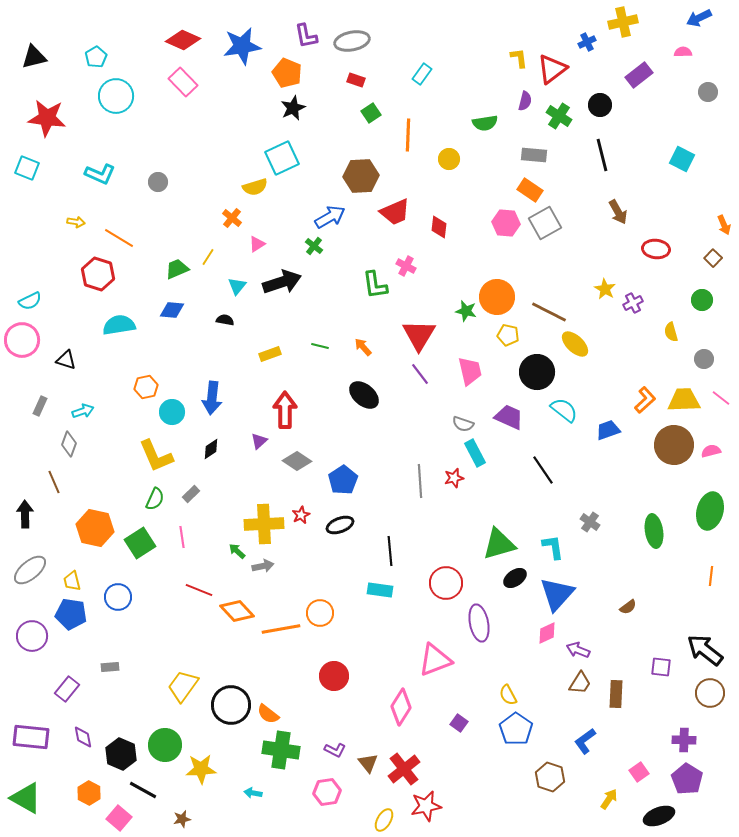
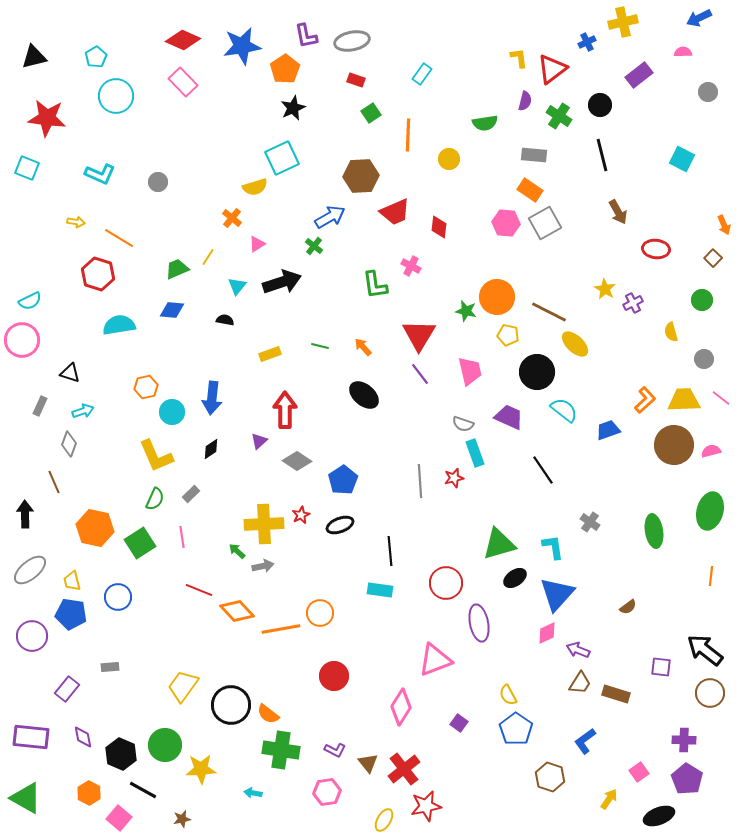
orange pentagon at (287, 73): moved 2 px left, 4 px up; rotated 16 degrees clockwise
pink cross at (406, 266): moved 5 px right
black triangle at (66, 360): moved 4 px right, 13 px down
cyan rectangle at (475, 453): rotated 8 degrees clockwise
brown rectangle at (616, 694): rotated 76 degrees counterclockwise
